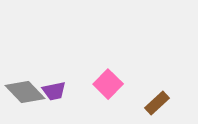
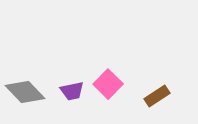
purple trapezoid: moved 18 px right
brown rectangle: moved 7 px up; rotated 10 degrees clockwise
